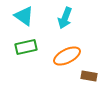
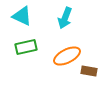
cyan triangle: moved 2 px left; rotated 10 degrees counterclockwise
brown rectangle: moved 5 px up
